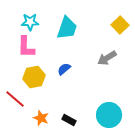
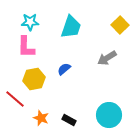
cyan trapezoid: moved 4 px right, 1 px up
yellow hexagon: moved 2 px down
